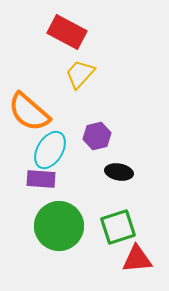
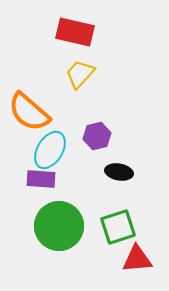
red rectangle: moved 8 px right; rotated 15 degrees counterclockwise
